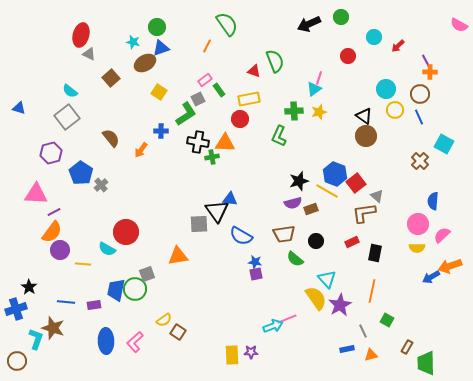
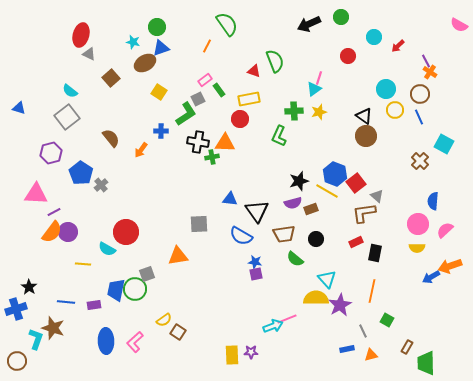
orange cross at (430, 72): rotated 32 degrees clockwise
black triangle at (217, 211): moved 40 px right
pink semicircle at (442, 235): moved 3 px right, 5 px up
black circle at (316, 241): moved 2 px up
red rectangle at (352, 242): moved 4 px right
purple circle at (60, 250): moved 8 px right, 18 px up
yellow semicircle at (316, 298): rotated 55 degrees counterclockwise
